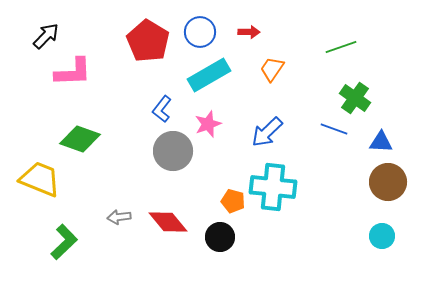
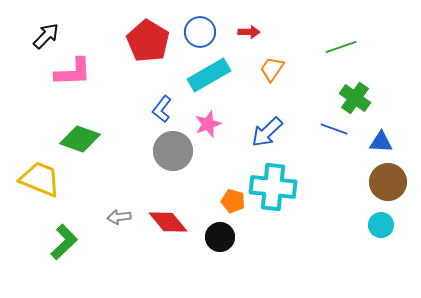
cyan circle: moved 1 px left, 11 px up
